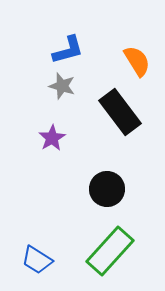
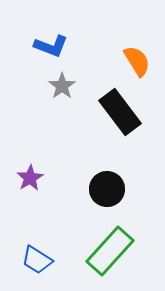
blue L-shape: moved 17 px left, 4 px up; rotated 36 degrees clockwise
gray star: rotated 20 degrees clockwise
purple star: moved 22 px left, 40 px down
